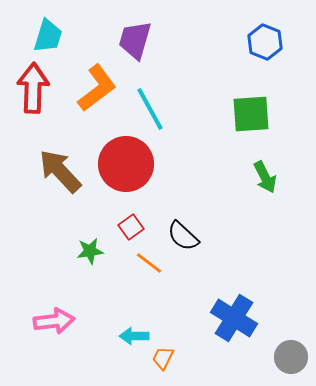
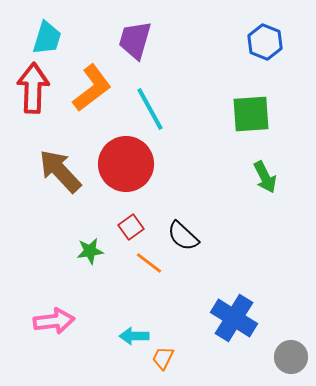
cyan trapezoid: moved 1 px left, 2 px down
orange L-shape: moved 5 px left
